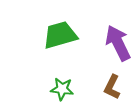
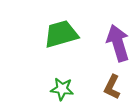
green trapezoid: moved 1 px right, 1 px up
purple arrow: rotated 9 degrees clockwise
